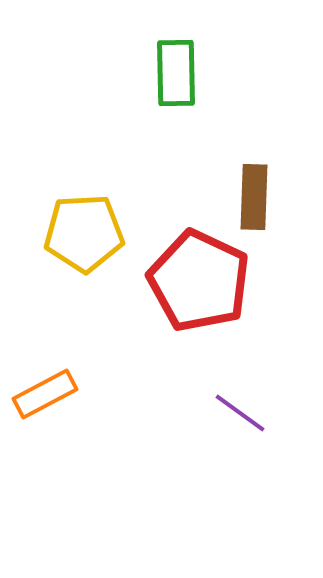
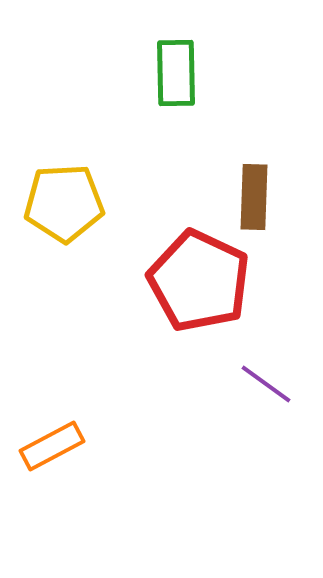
yellow pentagon: moved 20 px left, 30 px up
orange rectangle: moved 7 px right, 52 px down
purple line: moved 26 px right, 29 px up
